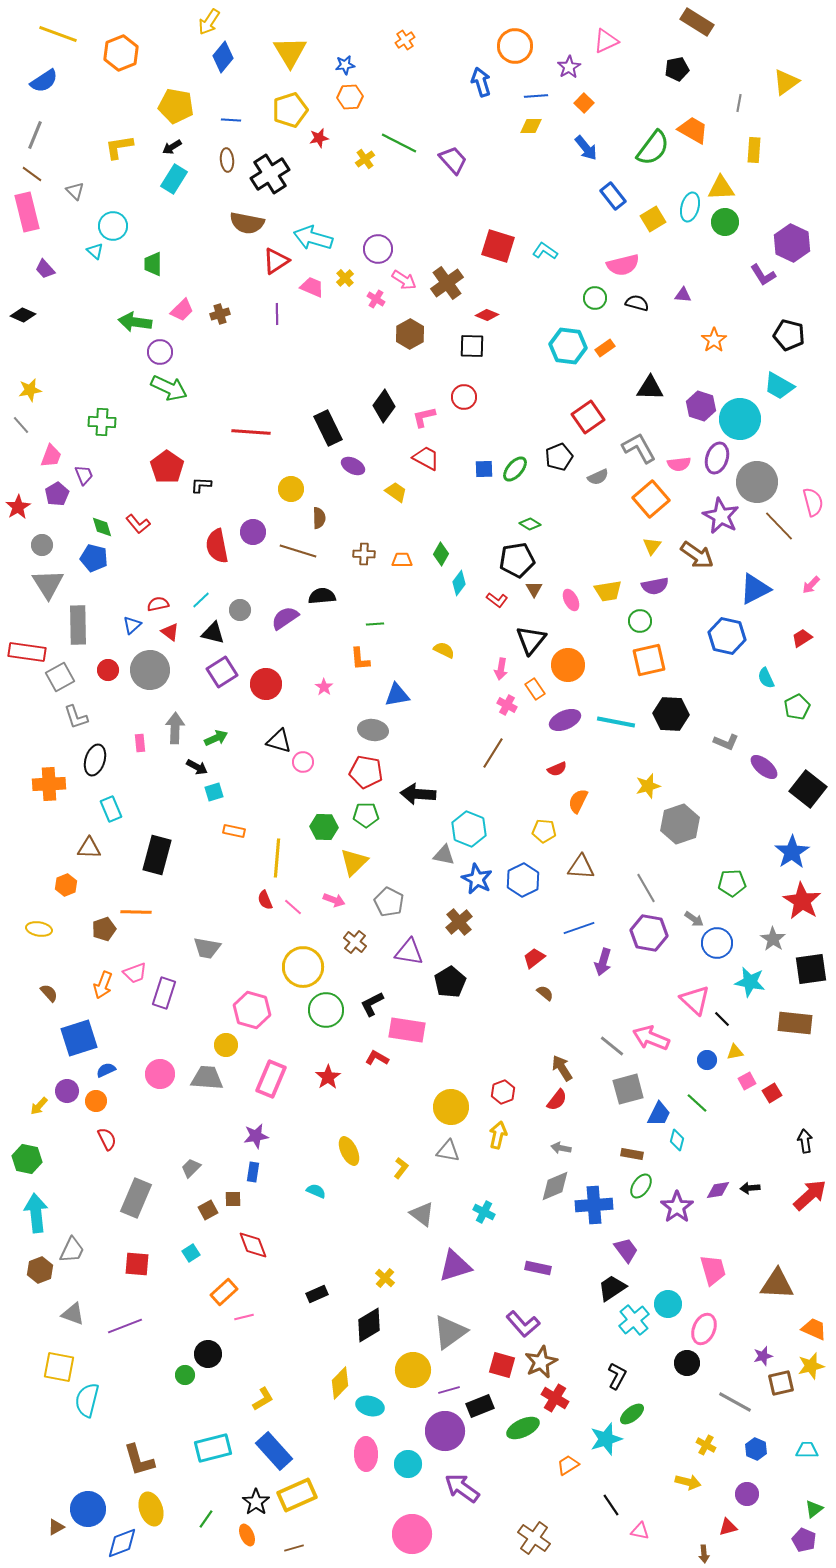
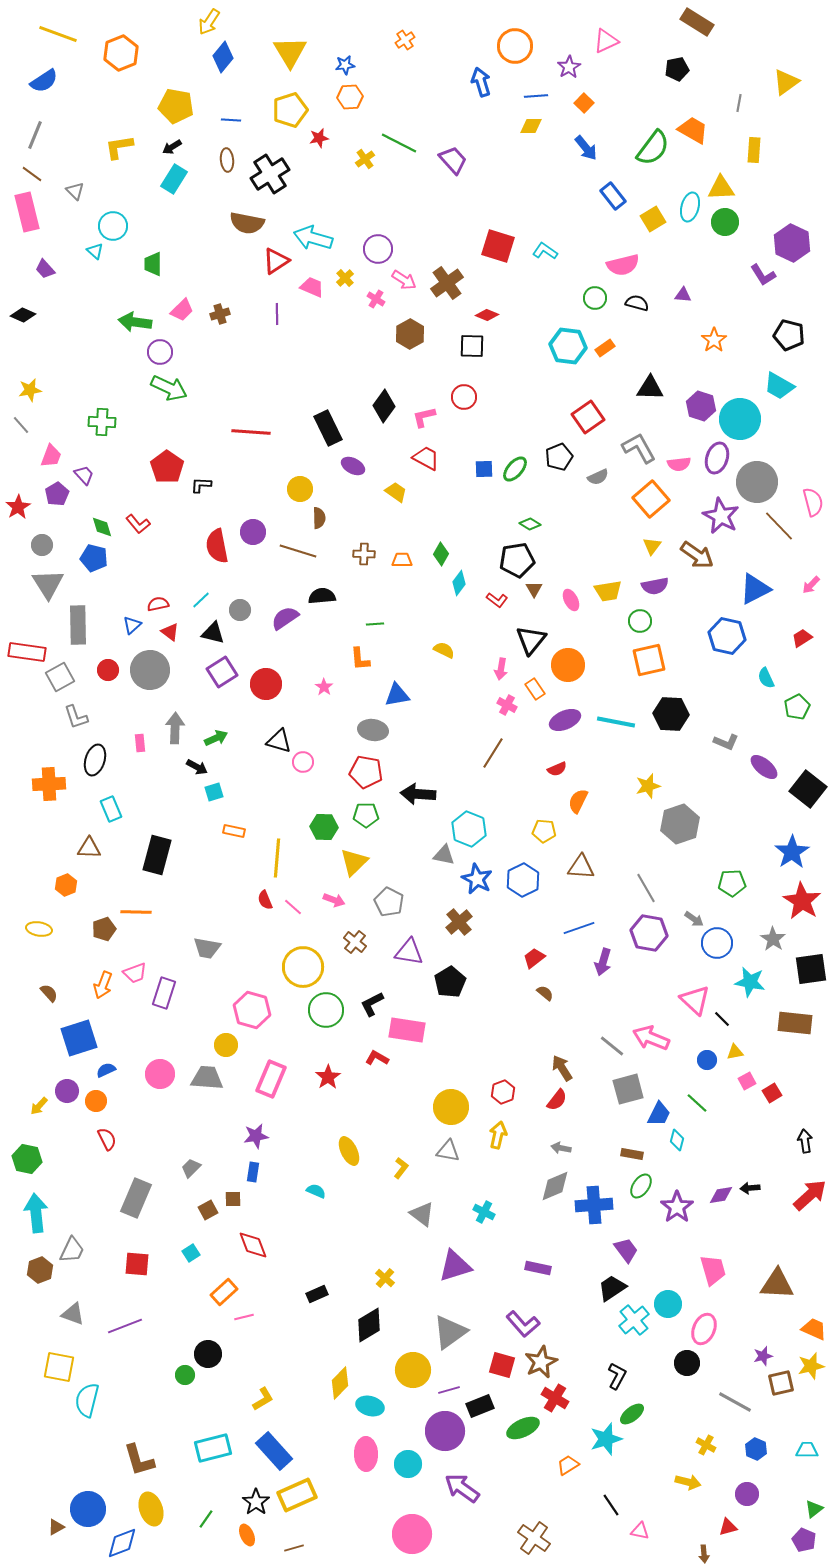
purple trapezoid at (84, 475): rotated 20 degrees counterclockwise
yellow circle at (291, 489): moved 9 px right
purple diamond at (718, 1190): moved 3 px right, 5 px down
